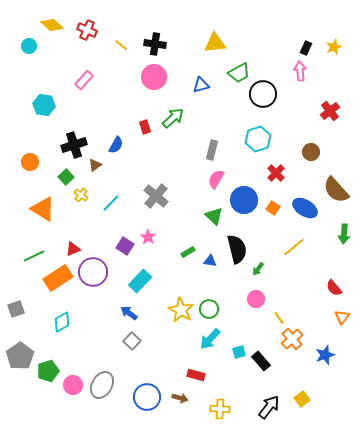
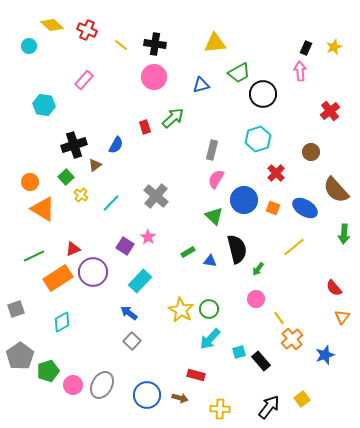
orange circle at (30, 162): moved 20 px down
orange square at (273, 208): rotated 16 degrees counterclockwise
blue circle at (147, 397): moved 2 px up
